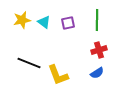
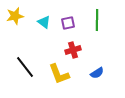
yellow star: moved 7 px left, 4 px up
red cross: moved 26 px left
black line: moved 4 px left, 4 px down; rotated 30 degrees clockwise
yellow L-shape: moved 1 px right, 1 px up
